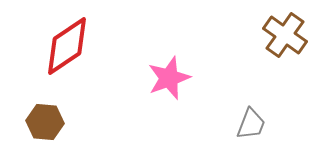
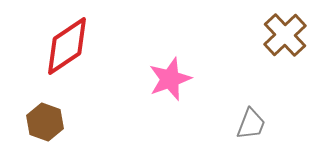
brown cross: rotated 12 degrees clockwise
pink star: moved 1 px right, 1 px down
brown hexagon: rotated 15 degrees clockwise
